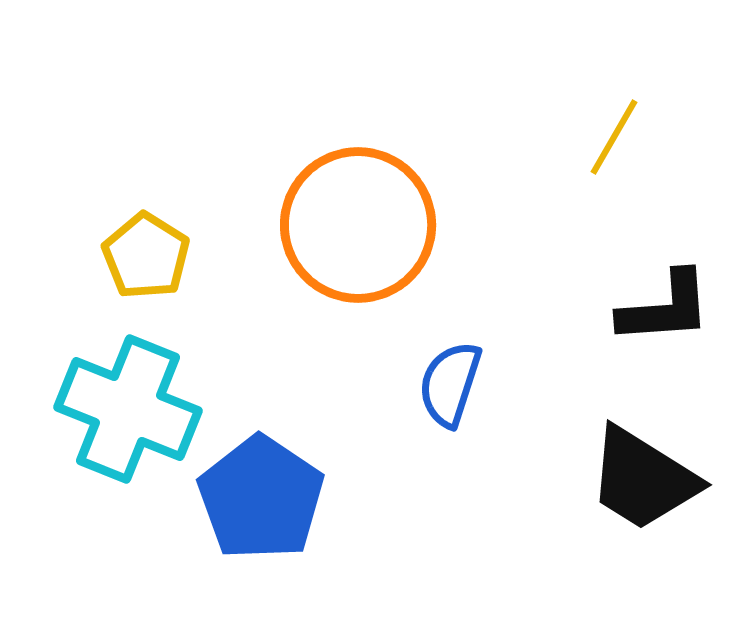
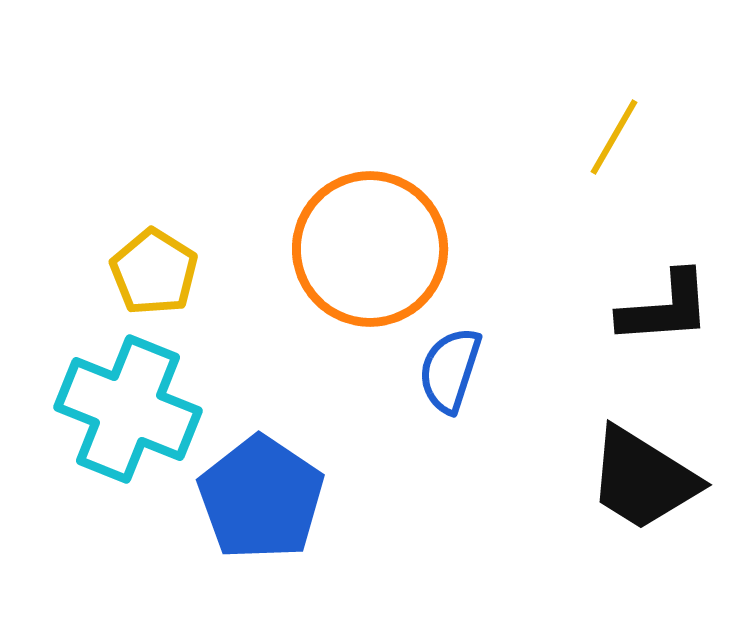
orange circle: moved 12 px right, 24 px down
yellow pentagon: moved 8 px right, 16 px down
blue semicircle: moved 14 px up
